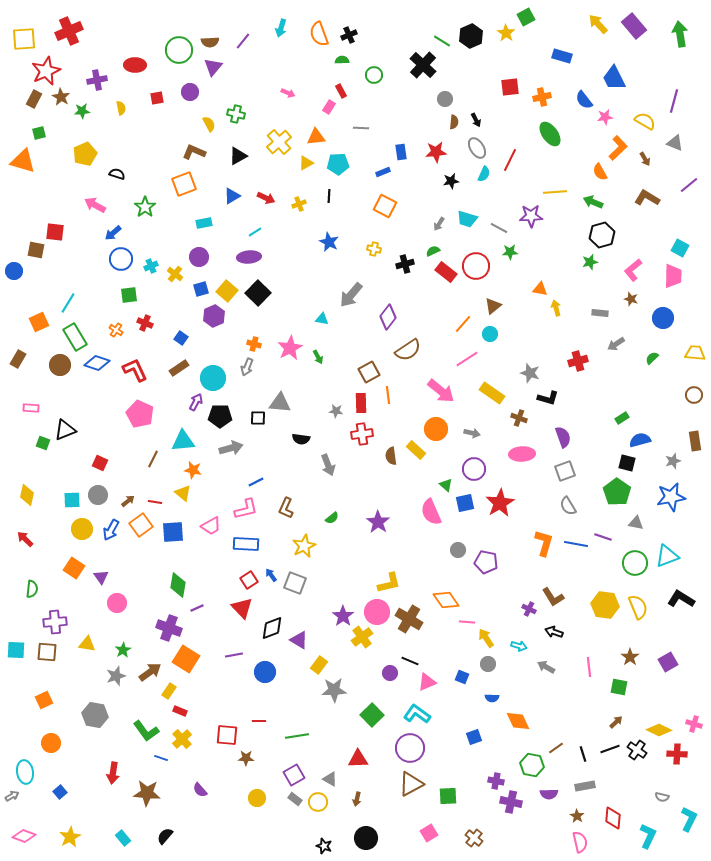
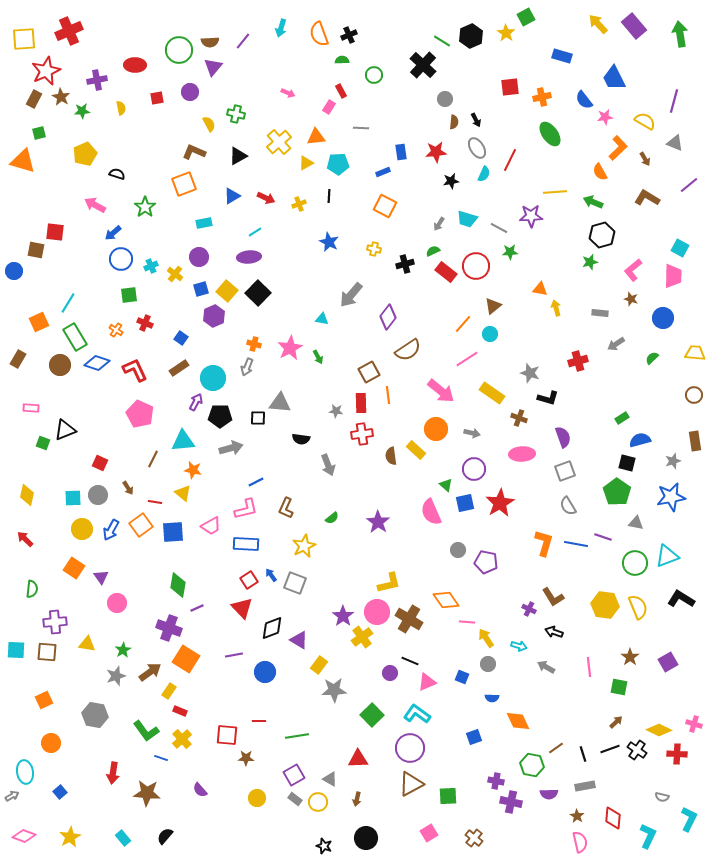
cyan square at (72, 500): moved 1 px right, 2 px up
brown arrow at (128, 501): moved 13 px up; rotated 96 degrees clockwise
